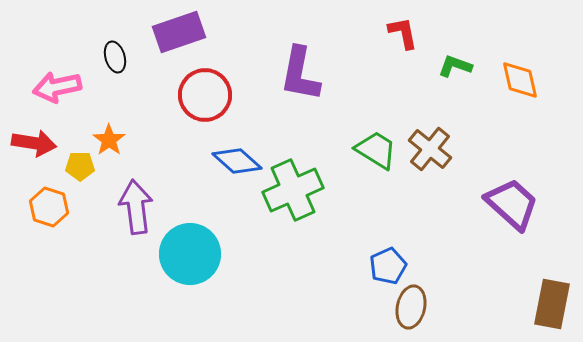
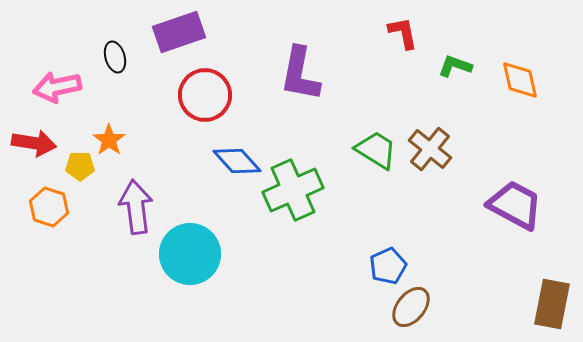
blue diamond: rotated 6 degrees clockwise
purple trapezoid: moved 3 px right, 1 px down; rotated 14 degrees counterclockwise
brown ellipse: rotated 27 degrees clockwise
